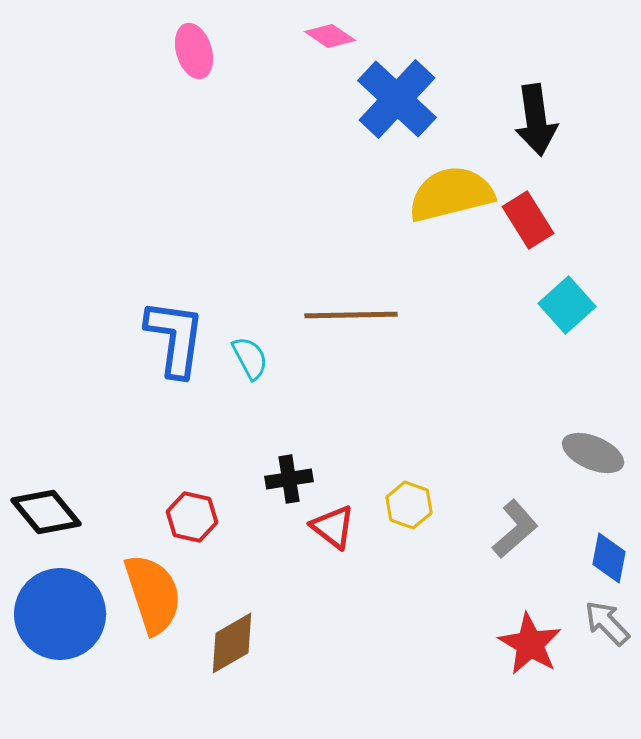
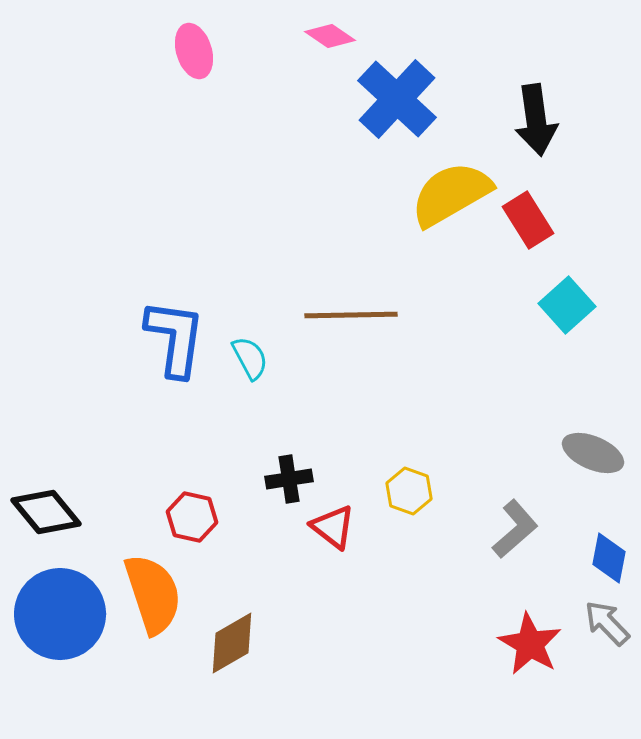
yellow semicircle: rotated 16 degrees counterclockwise
yellow hexagon: moved 14 px up
